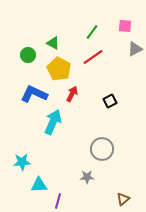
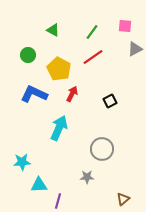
green triangle: moved 13 px up
cyan arrow: moved 6 px right, 6 px down
